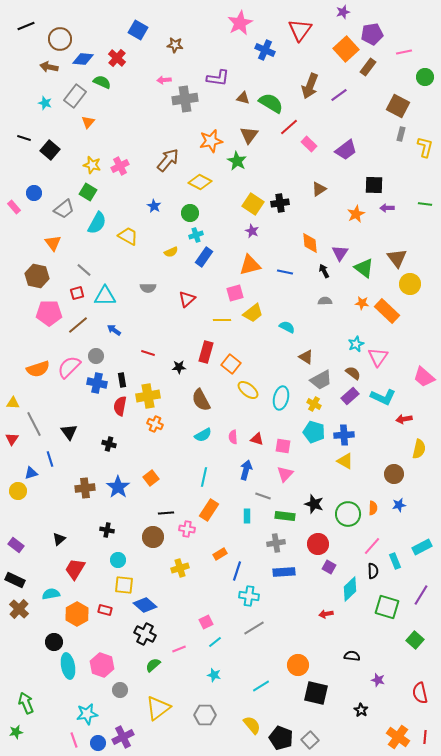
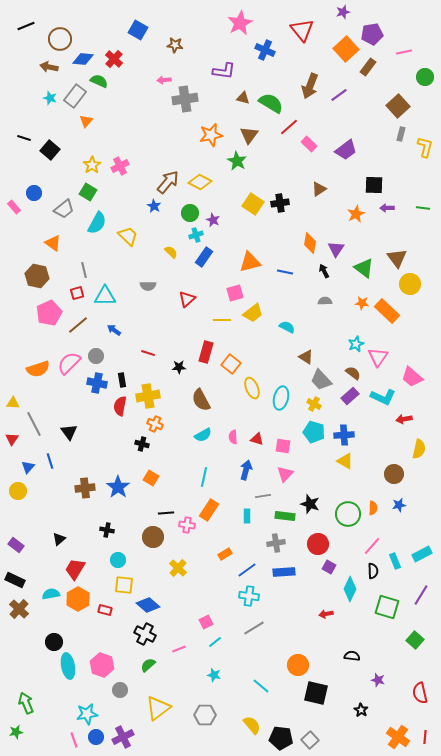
red triangle at (300, 30): moved 2 px right; rotated 15 degrees counterclockwise
red cross at (117, 58): moved 3 px left, 1 px down
purple L-shape at (218, 78): moved 6 px right, 7 px up
green semicircle at (102, 82): moved 3 px left, 1 px up
cyan star at (45, 103): moved 5 px right, 5 px up
brown square at (398, 106): rotated 20 degrees clockwise
orange triangle at (88, 122): moved 2 px left, 1 px up
orange star at (211, 141): moved 6 px up
brown arrow at (168, 160): moved 22 px down
yellow star at (92, 165): rotated 24 degrees clockwise
green line at (425, 204): moved 2 px left, 4 px down
purple star at (252, 231): moved 39 px left, 11 px up
yellow trapezoid at (128, 236): rotated 15 degrees clockwise
orange triangle at (53, 243): rotated 18 degrees counterclockwise
orange diamond at (310, 243): rotated 15 degrees clockwise
yellow semicircle at (171, 252): rotated 112 degrees counterclockwise
purple triangle at (340, 253): moved 4 px left, 4 px up
orange triangle at (250, 265): moved 3 px up
gray line at (84, 270): rotated 35 degrees clockwise
gray semicircle at (148, 288): moved 2 px up
pink pentagon at (49, 313): rotated 25 degrees counterclockwise
pink semicircle at (69, 367): moved 4 px up
pink trapezoid at (424, 377): moved 12 px left
gray trapezoid at (321, 380): rotated 75 degrees clockwise
yellow ellipse at (248, 390): moved 4 px right, 2 px up; rotated 30 degrees clockwise
black cross at (109, 444): moved 33 px right
blue line at (50, 459): moved 2 px down
blue triangle at (31, 473): moved 3 px left, 6 px up; rotated 32 degrees counterclockwise
orange square at (151, 478): rotated 21 degrees counterclockwise
gray line at (263, 496): rotated 28 degrees counterclockwise
black star at (314, 504): moved 4 px left
pink cross at (187, 529): moved 4 px up
cyan rectangle at (422, 547): moved 7 px down
orange rectangle at (220, 554): moved 5 px right
yellow cross at (180, 568): moved 2 px left; rotated 30 degrees counterclockwise
blue line at (237, 571): moved 10 px right, 1 px up; rotated 36 degrees clockwise
cyan diamond at (350, 589): rotated 20 degrees counterclockwise
blue diamond at (145, 605): moved 3 px right
orange hexagon at (77, 614): moved 1 px right, 15 px up
green semicircle at (153, 665): moved 5 px left
cyan line at (261, 686): rotated 72 degrees clockwise
black pentagon at (281, 738): rotated 15 degrees counterclockwise
blue circle at (98, 743): moved 2 px left, 6 px up
